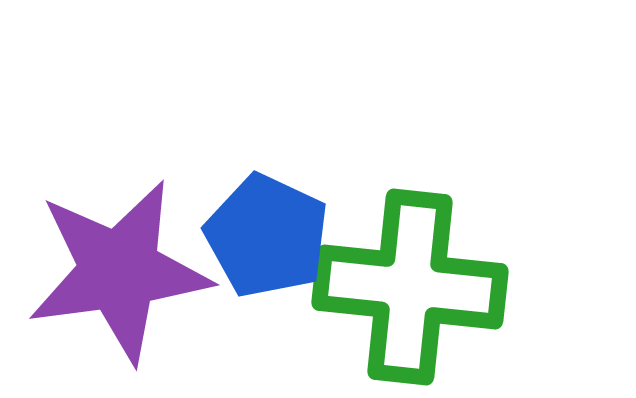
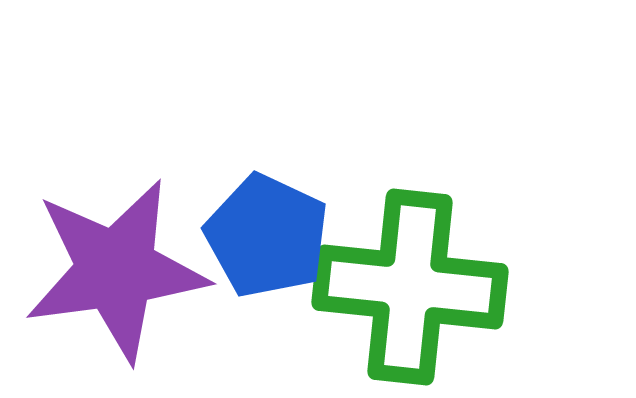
purple star: moved 3 px left, 1 px up
